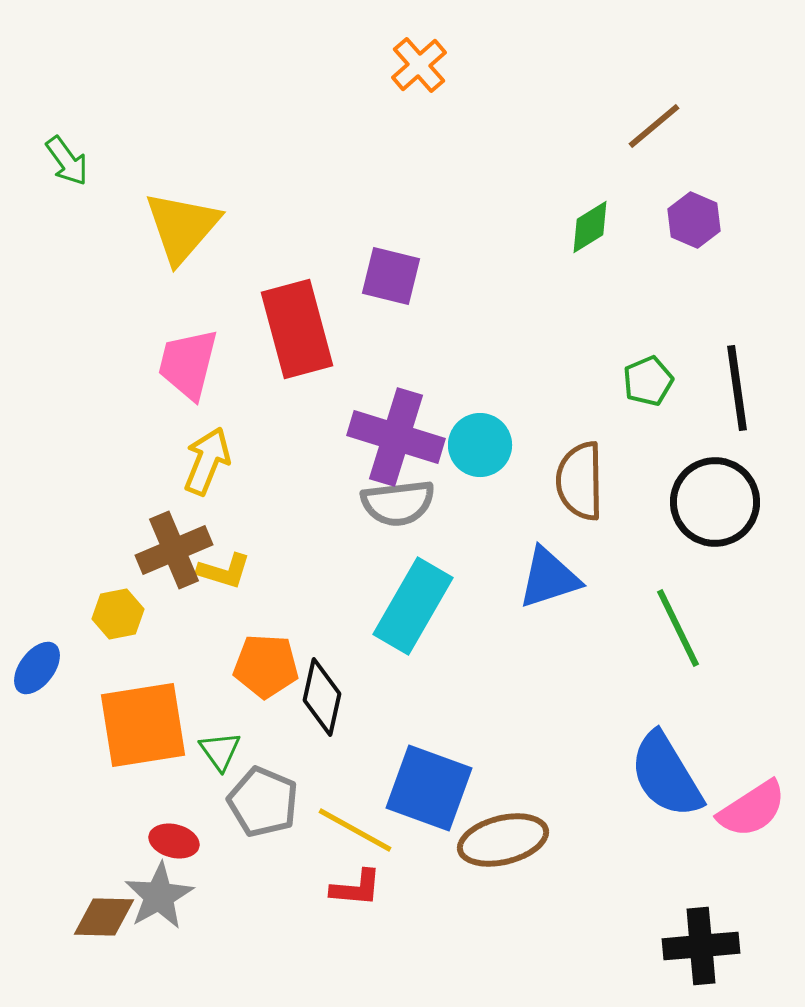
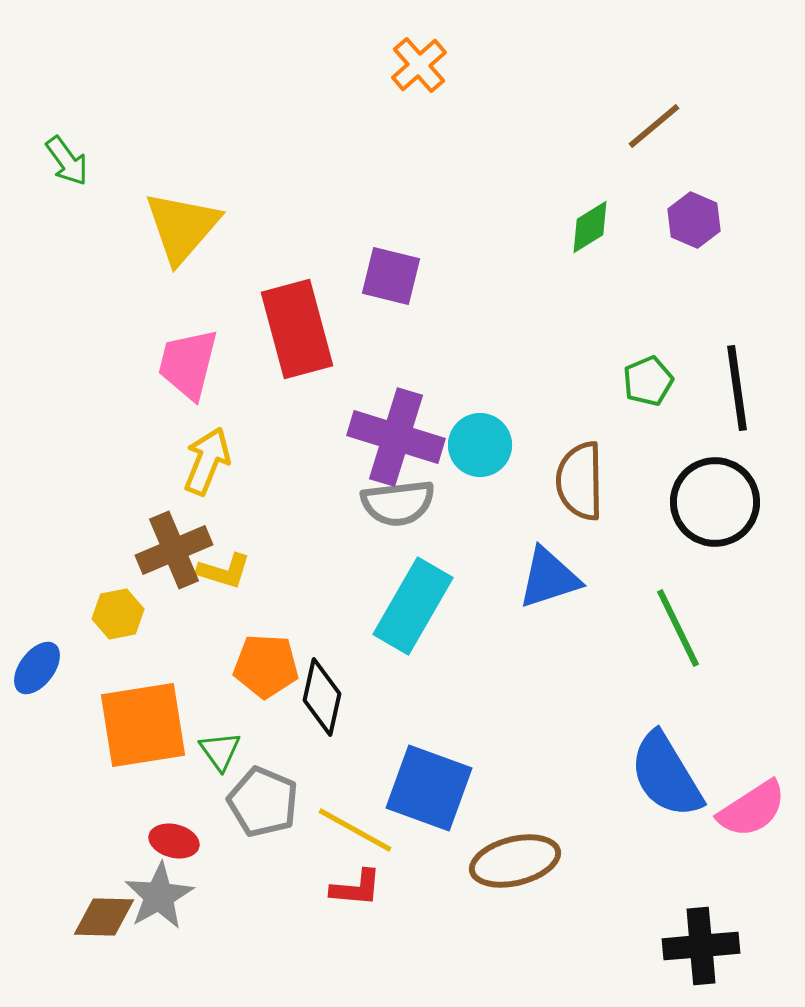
brown ellipse: moved 12 px right, 21 px down
